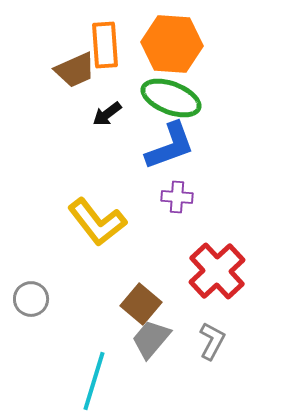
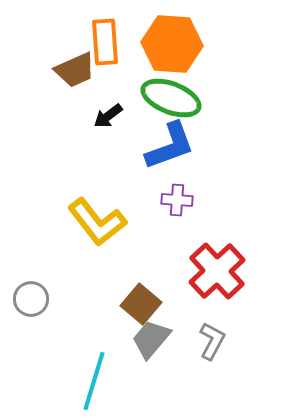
orange rectangle: moved 3 px up
black arrow: moved 1 px right, 2 px down
purple cross: moved 3 px down
